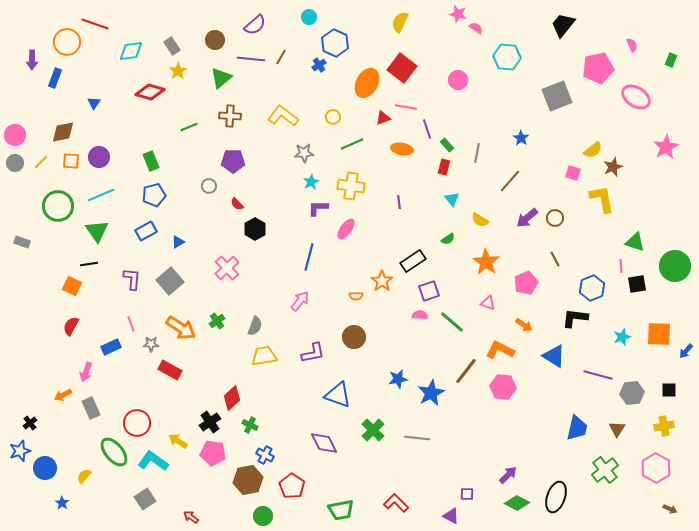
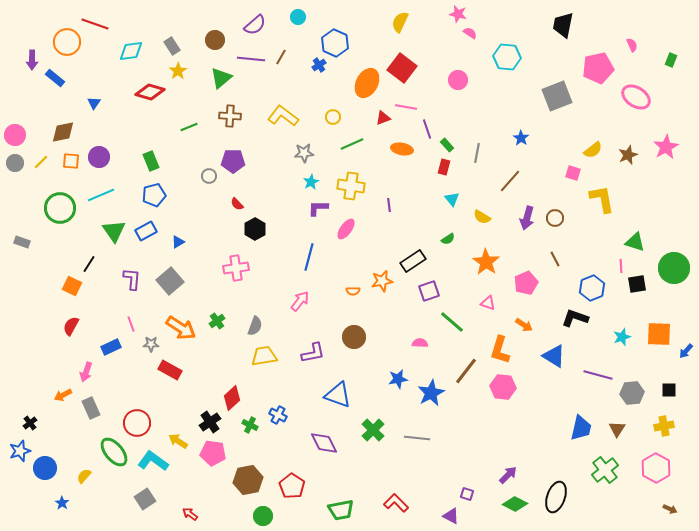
cyan circle at (309, 17): moved 11 px left
black trapezoid at (563, 25): rotated 28 degrees counterclockwise
pink semicircle at (476, 28): moved 6 px left, 5 px down
blue rectangle at (55, 78): rotated 72 degrees counterclockwise
brown star at (613, 167): moved 15 px right, 12 px up
gray circle at (209, 186): moved 10 px up
purple line at (399, 202): moved 10 px left, 3 px down
green circle at (58, 206): moved 2 px right, 2 px down
purple arrow at (527, 218): rotated 35 degrees counterclockwise
yellow semicircle at (480, 220): moved 2 px right, 3 px up
green triangle at (97, 231): moved 17 px right
black line at (89, 264): rotated 48 degrees counterclockwise
green circle at (675, 266): moved 1 px left, 2 px down
pink cross at (227, 268): moved 9 px right; rotated 35 degrees clockwise
orange star at (382, 281): rotated 25 degrees clockwise
orange semicircle at (356, 296): moved 3 px left, 5 px up
pink semicircle at (420, 315): moved 28 px down
black L-shape at (575, 318): rotated 12 degrees clockwise
orange L-shape at (500, 350): rotated 100 degrees counterclockwise
blue trapezoid at (577, 428): moved 4 px right
blue cross at (265, 455): moved 13 px right, 40 px up
purple square at (467, 494): rotated 16 degrees clockwise
green diamond at (517, 503): moved 2 px left, 1 px down
red arrow at (191, 517): moved 1 px left, 3 px up
